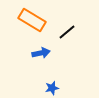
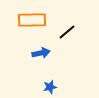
orange rectangle: rotated 32 degrees counterclockwise
blue star: moved 2 px left, 1 px up
